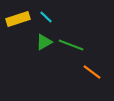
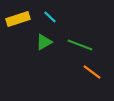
cyan line: moved 4 px right
green line: moved 9 px right
